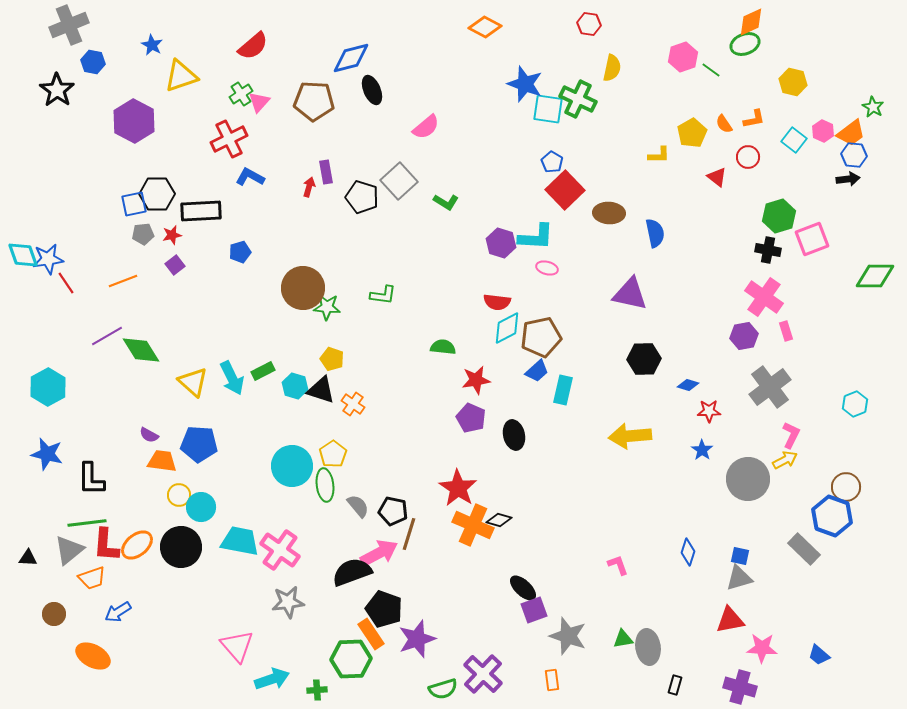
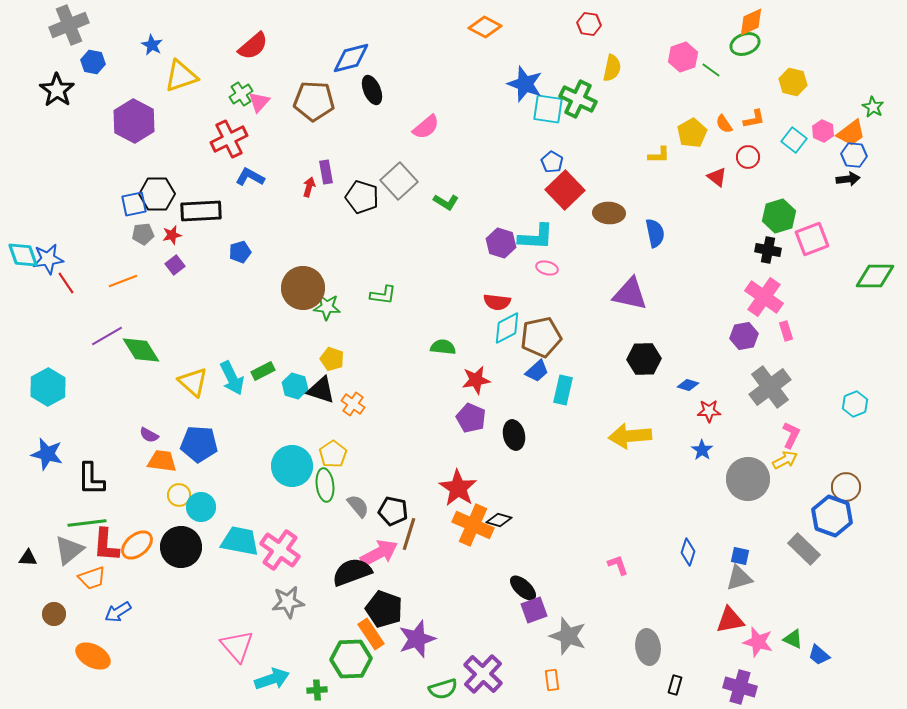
green triangle at (623, 639): moved 170 px right; rotated 35 degrees clockwise
pink star at (762, 648): moved 4 px left, 6 px up; rotated 12 degrees clockwise
